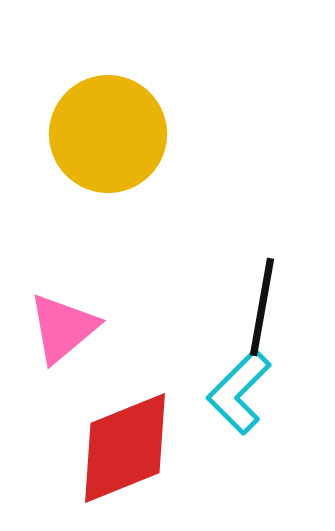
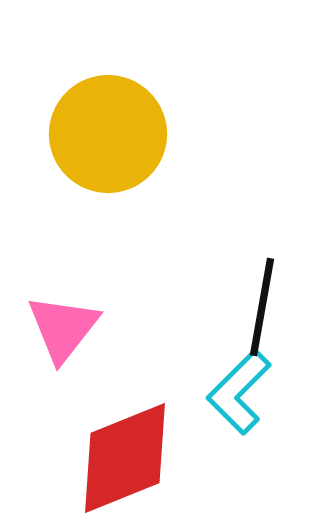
pink triangle: rotated 12 degrees counterclockwise
red diamond: moved 10 px down
